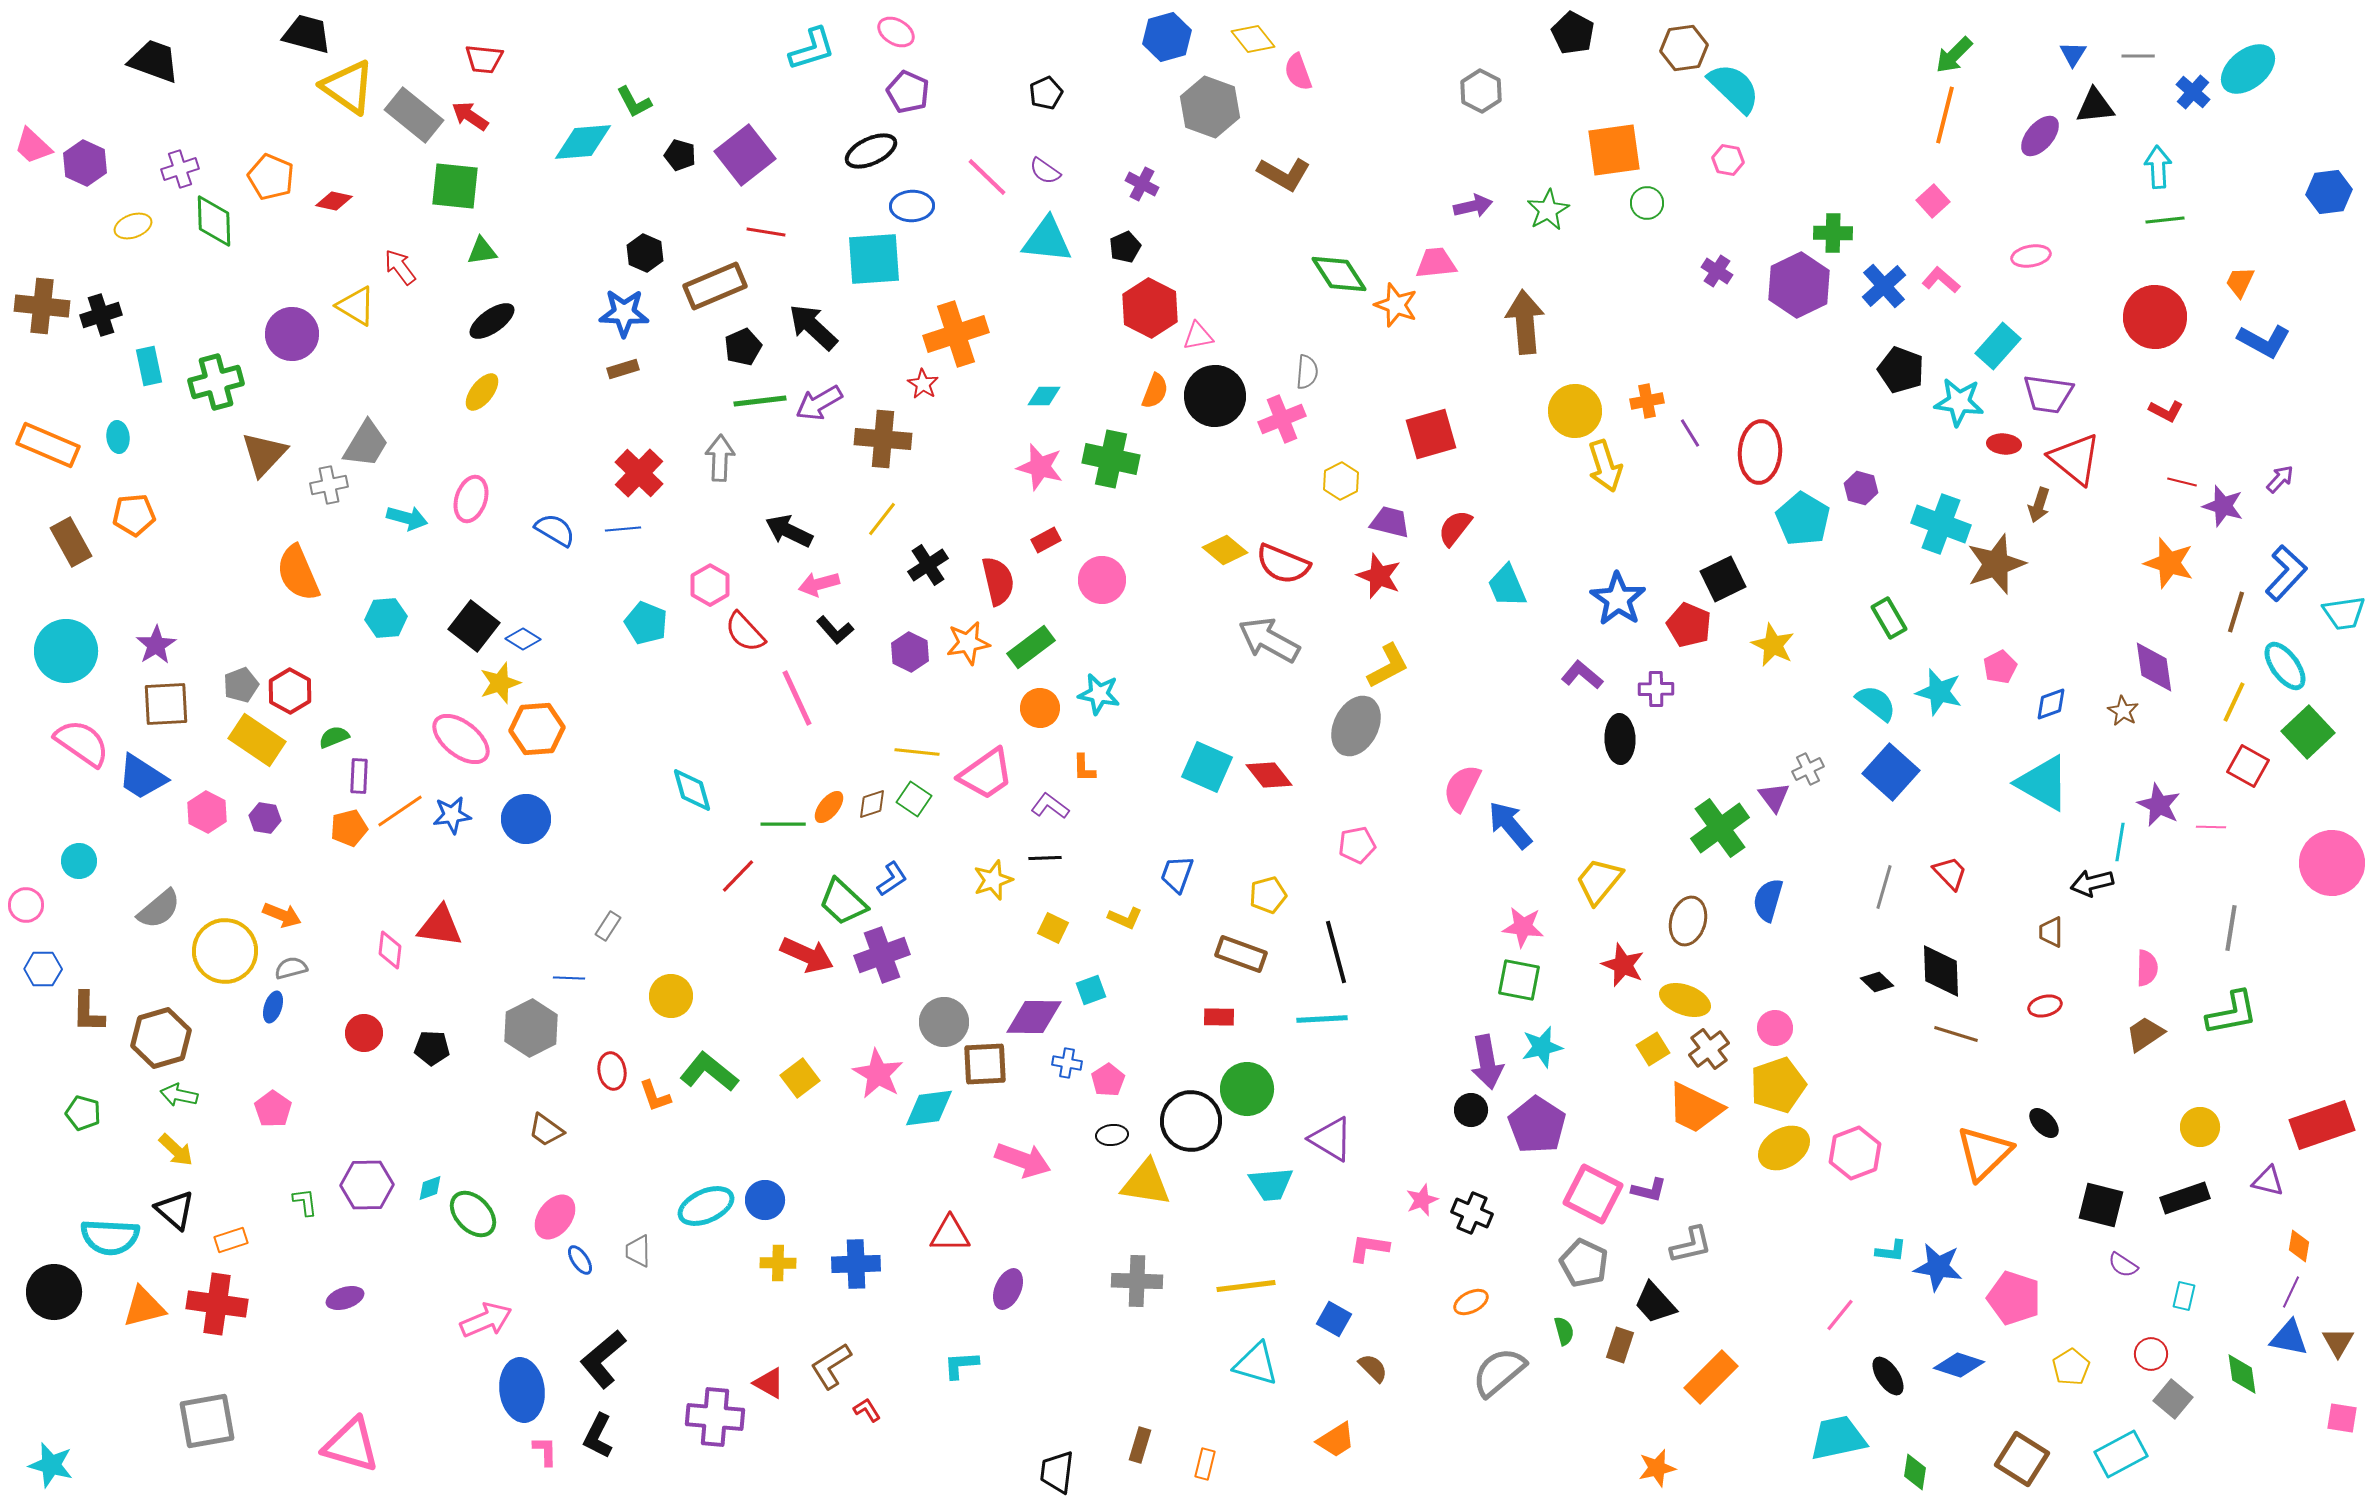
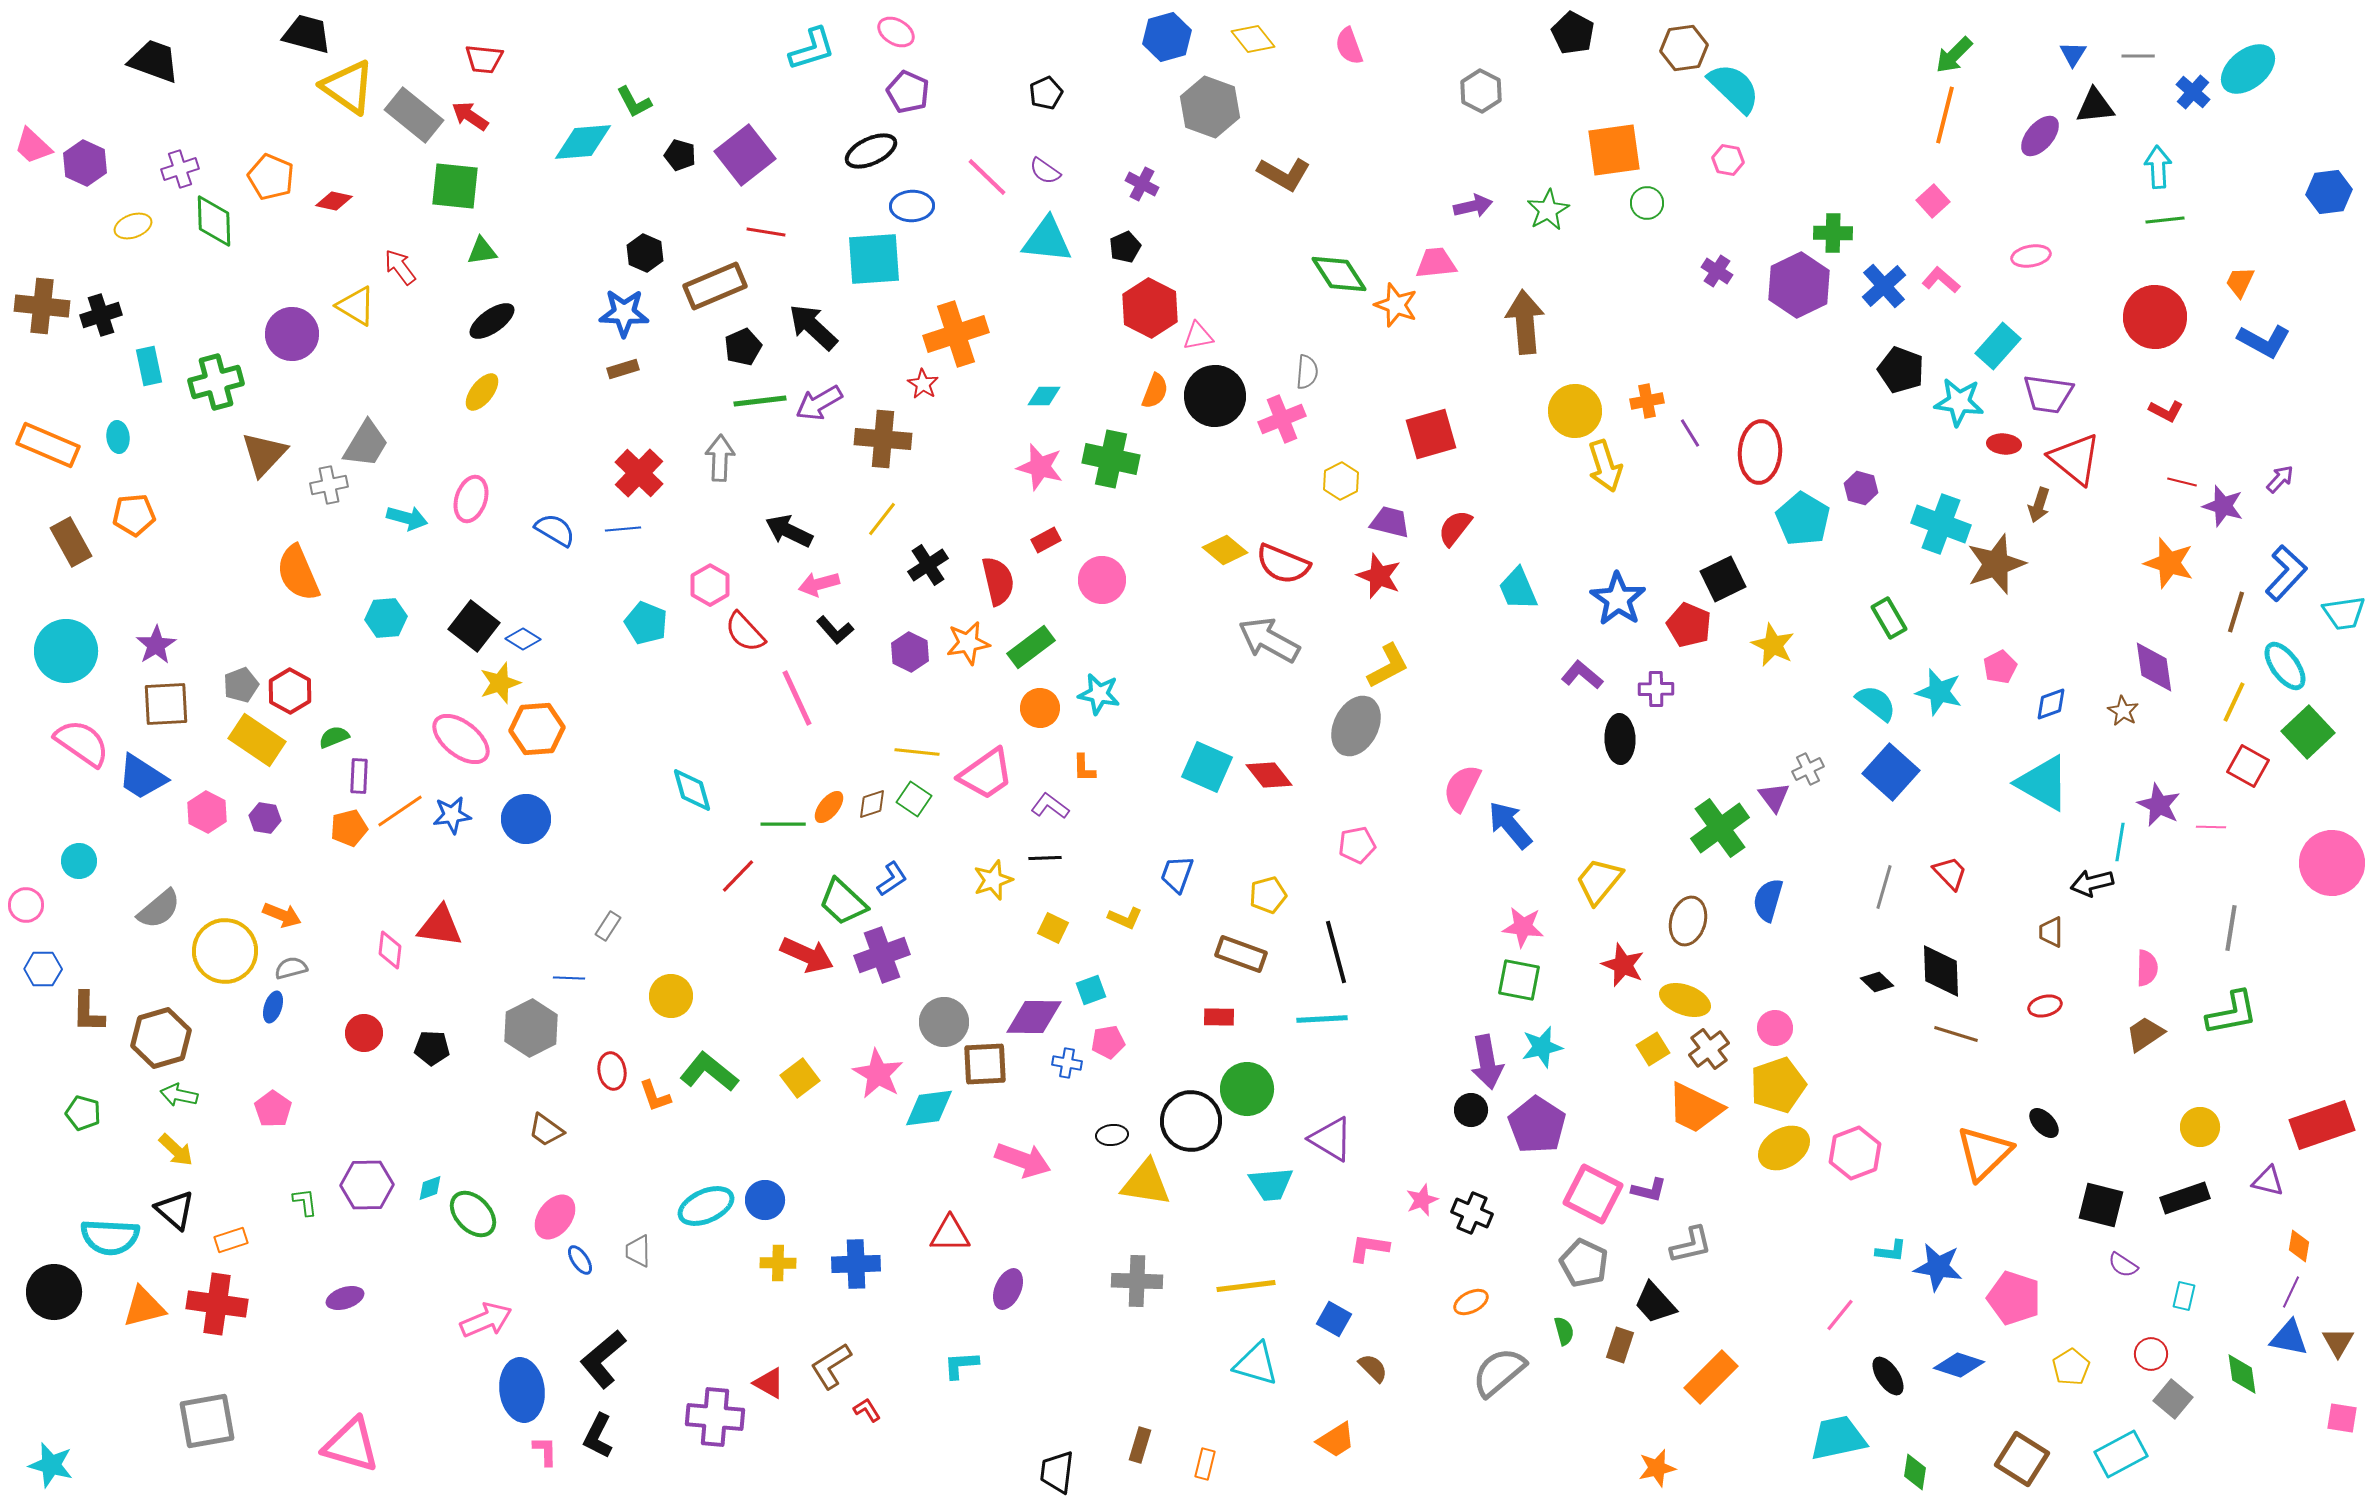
pink semicircle at (1298, 72): moved 51 px right, 26 px up
cyan trapezoid at (1507, 586): moved 11 px right, 3 px down
pink pentagon at (1108, 1080): moved 38 px up; rotated 24 degrees clockwise
